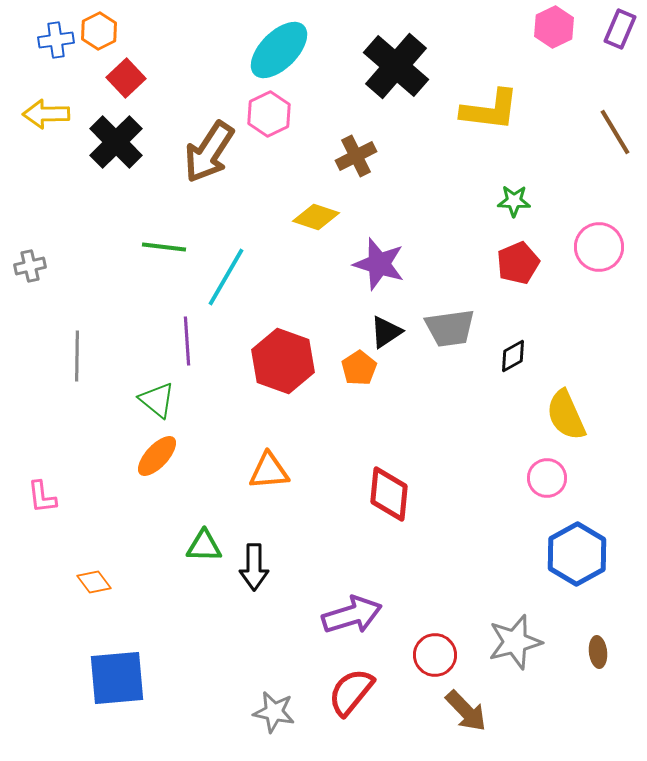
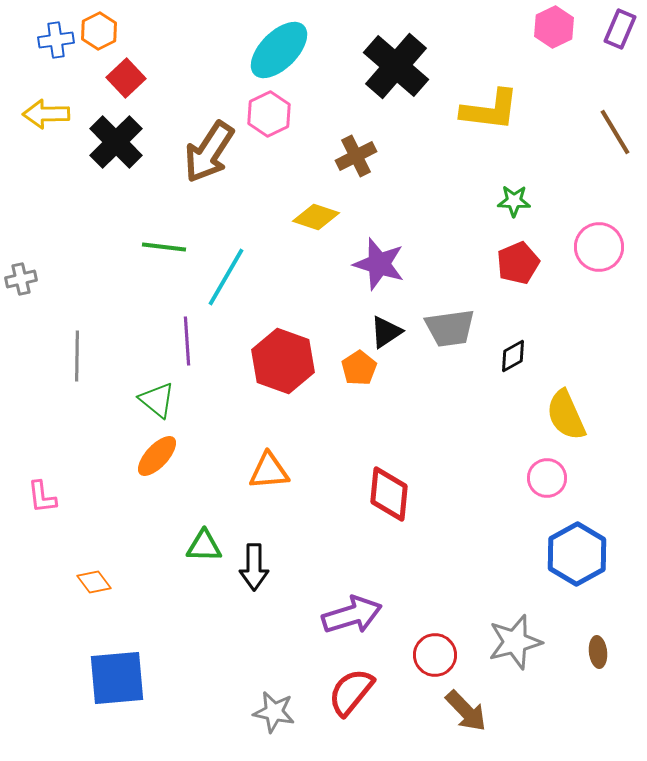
gray cross at (30, 266): moved 9 px left, 13 px down
